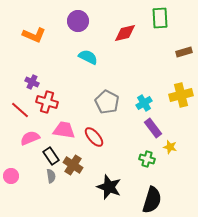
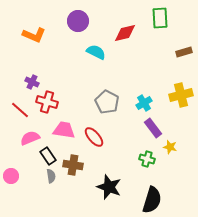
cyan semicircle: moved 8 px right, 5 px up
black rectangle: moved 3 px left
brown cross: rotated 24 degrees counterclockwise
